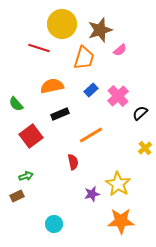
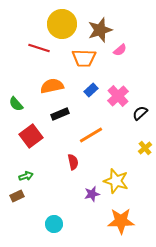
orange trapezoid: rotated 75 degrees clockwise
yellow star: moved 2 px left, 3 px up; rotated 15 degrees counterclockwise
